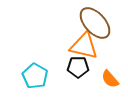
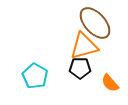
orange triangle: rotated 28 degrees counterclockwise
black pentagon: moved 2 px right, 1 px down
orange semicircle: moved 4 px down
